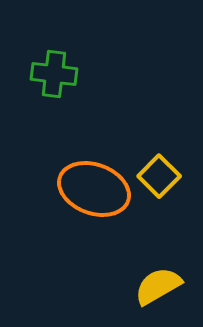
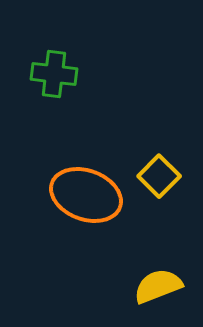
orange ellipse: moved 8 px left, 6 px down
yellow semicircle: rotated 9 degrees clockwise
